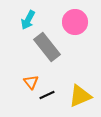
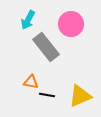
pink circle: moved 4 px left, 2 px down
gray rectangle: moved 1 px left
orange triangle: rotated 42 degrees counterclockwise
black line: rotated 35 degrees clockwise
